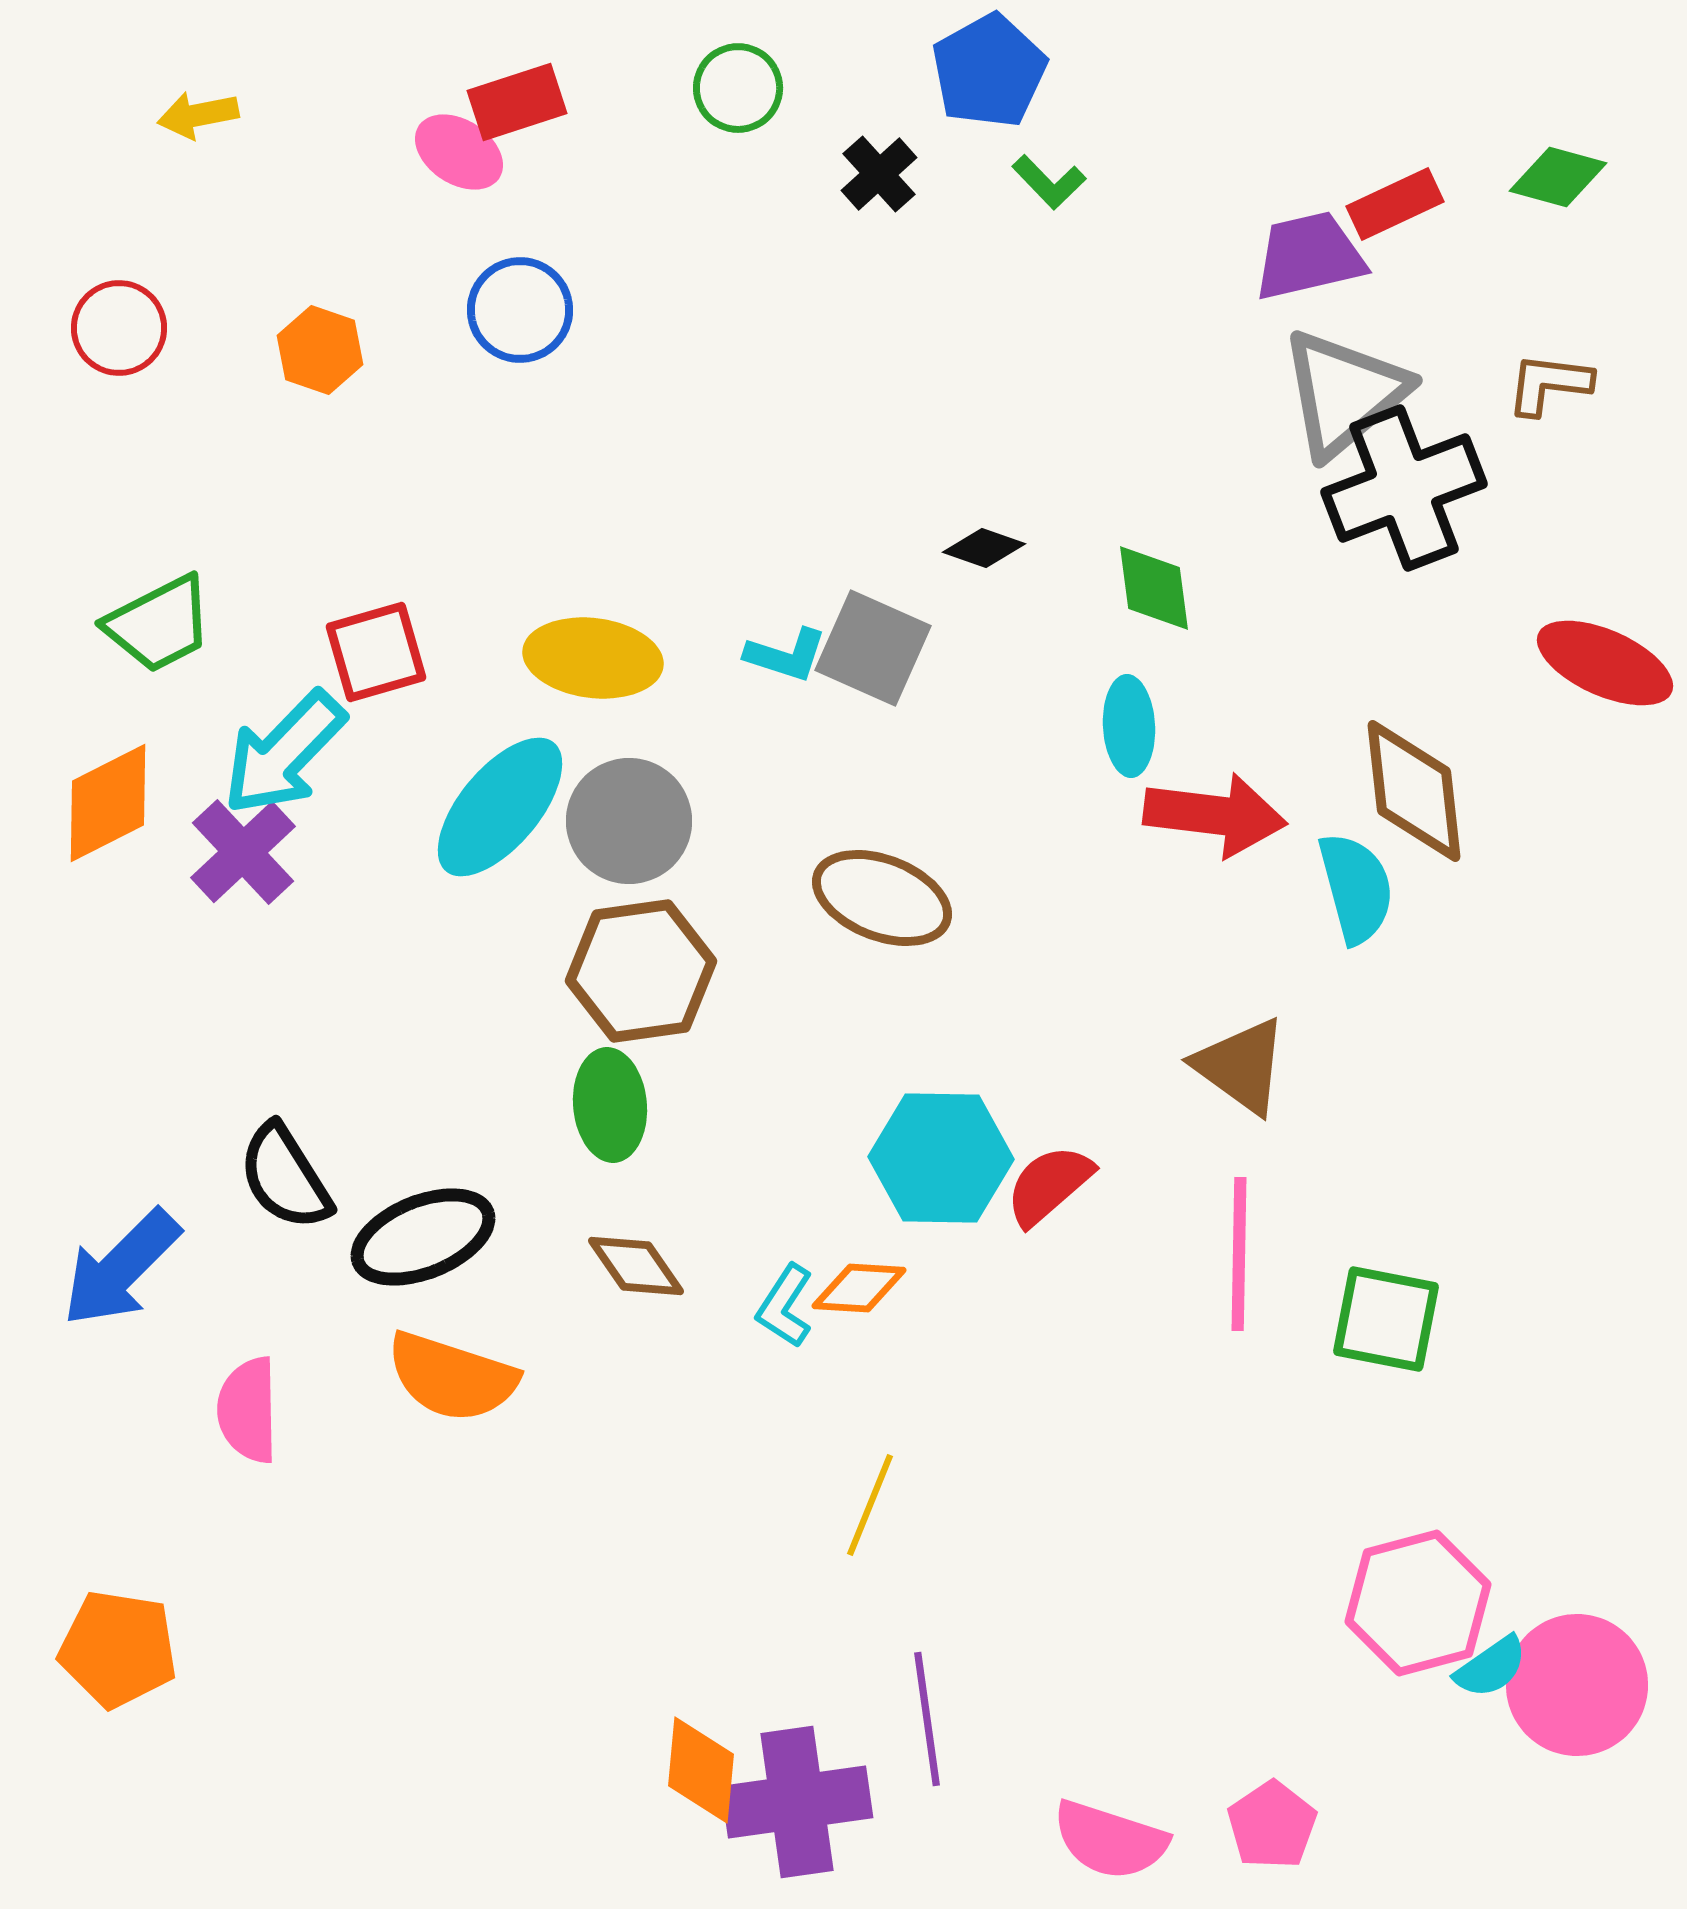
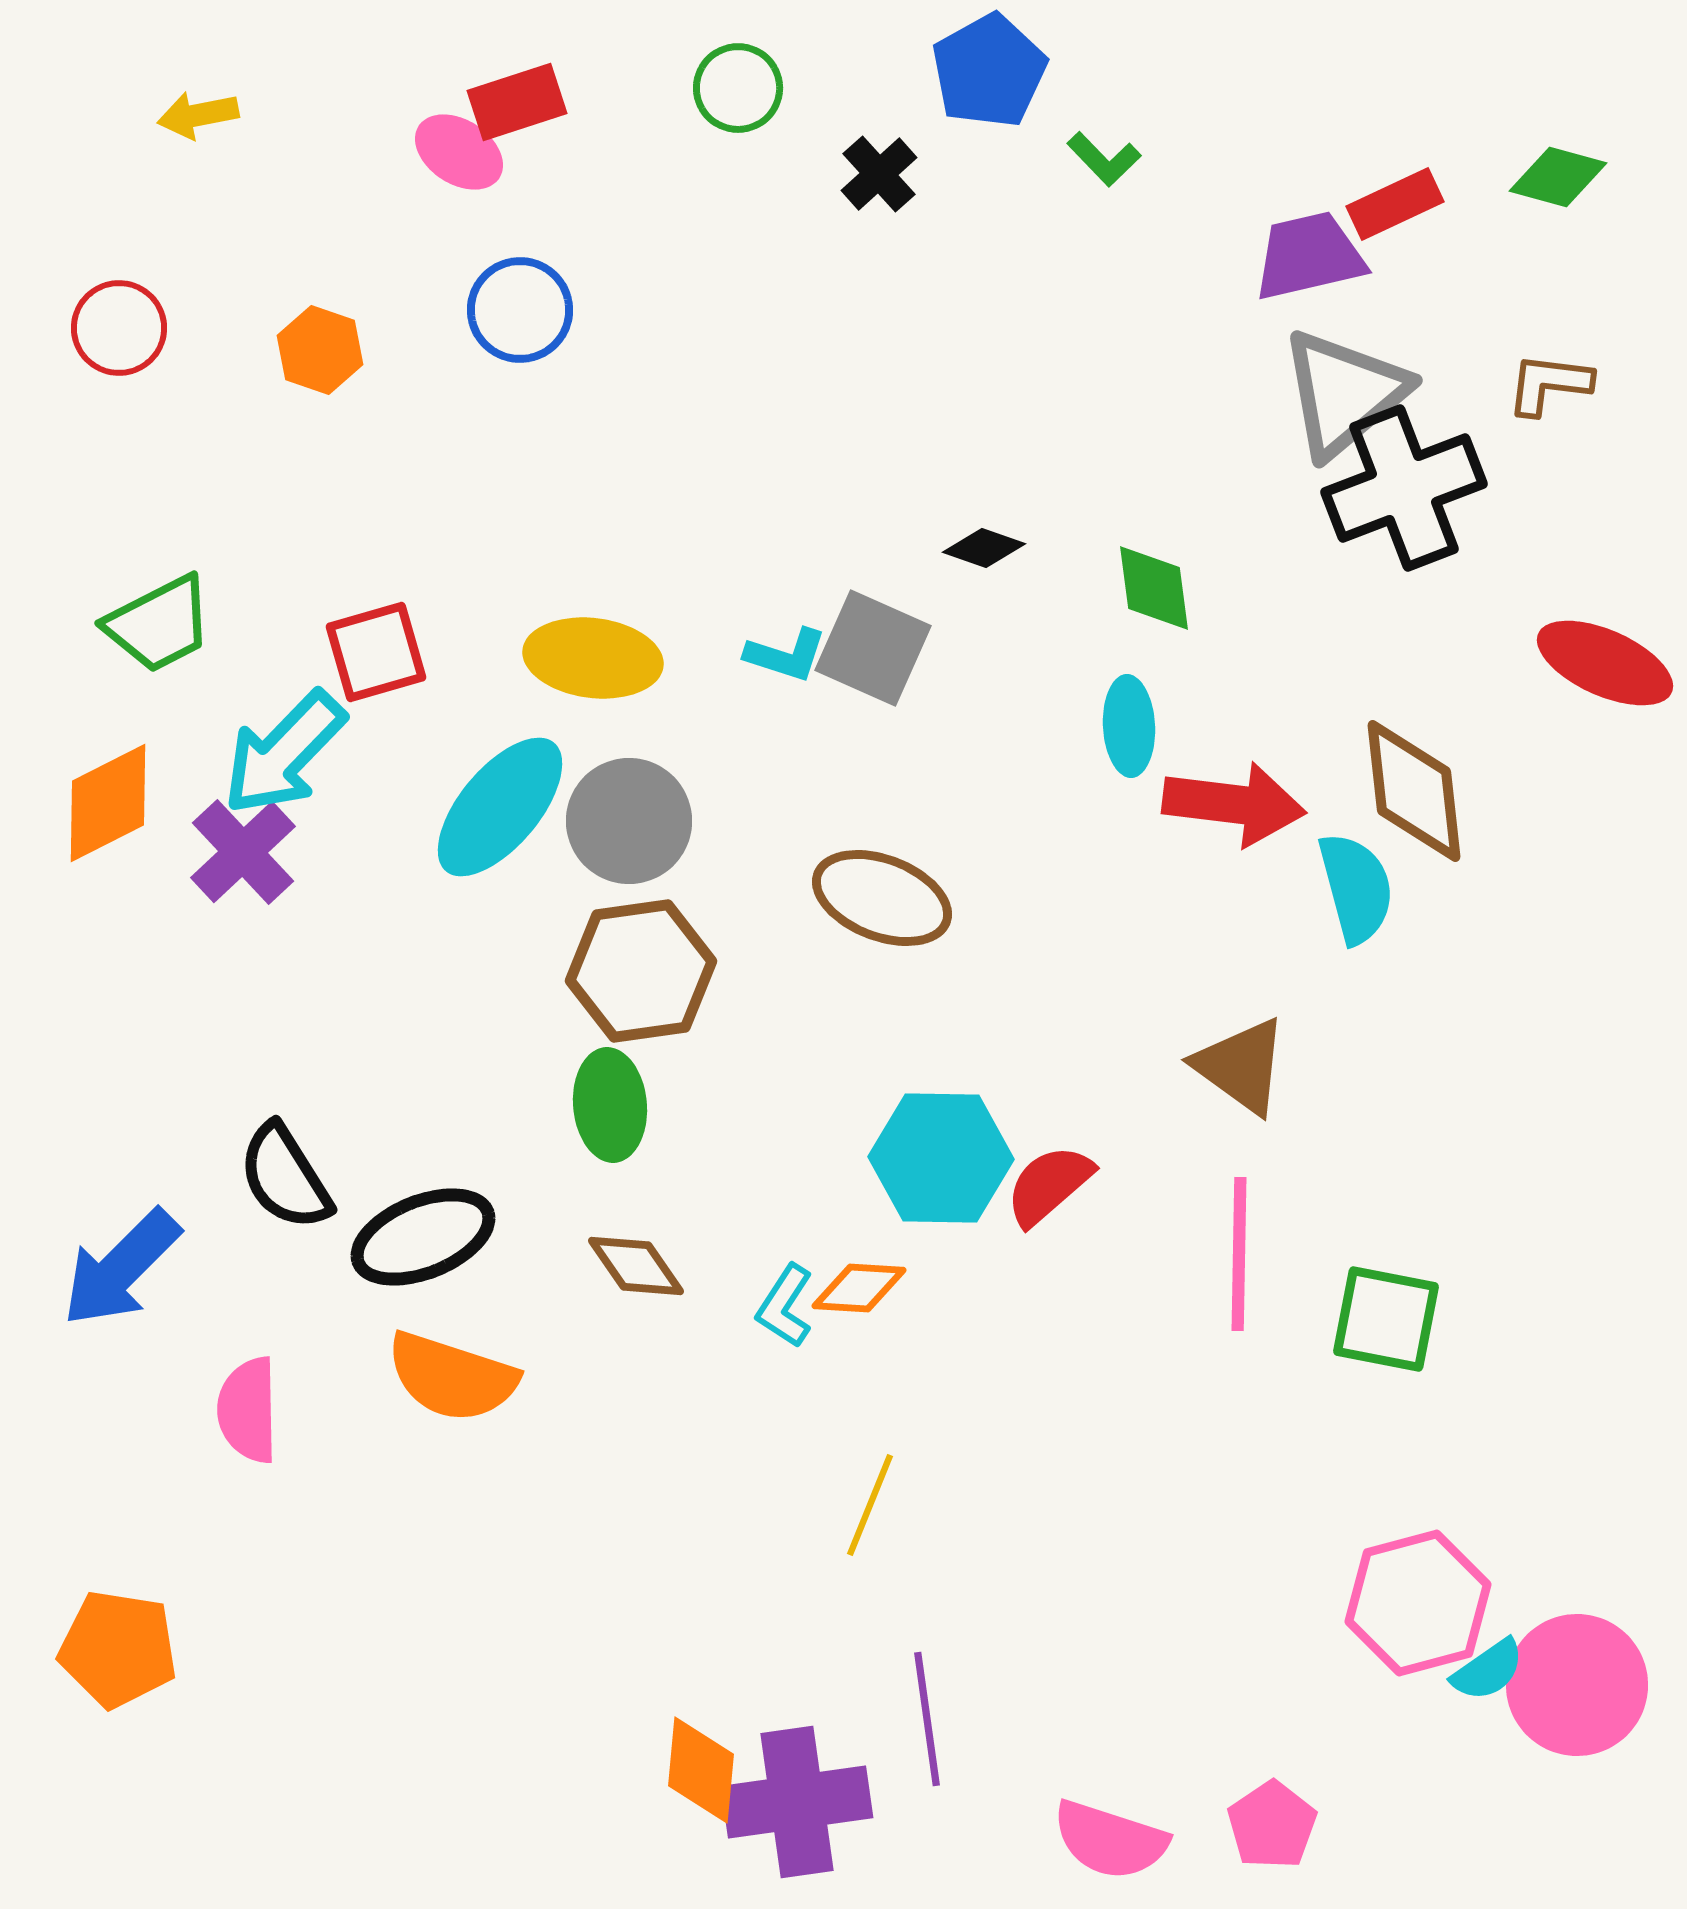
green L-shape at (1049, 182): moved 55 px right, 23 px up
red arrow at (1215, 815): moved 19 px right, 11 px up
cyan semicircle at (1491, 1667): moved 3 px left, 3 px down
